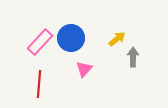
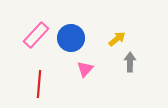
pink rectangle: moved 4 px left, 7 px up
gray arrow: moved 3 px left, 5 px down
pink triangle: moved 1 px right
